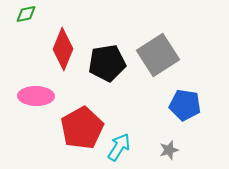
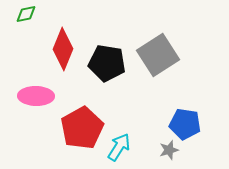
black pentagon: rotated 18 degrees clockwise
blue pentagon: moved 19 px down
